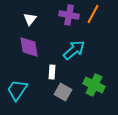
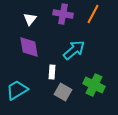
purple cross: moved 6 px left, 1 px up
cyan trapezoid: rotated 25 degrees clockwise
